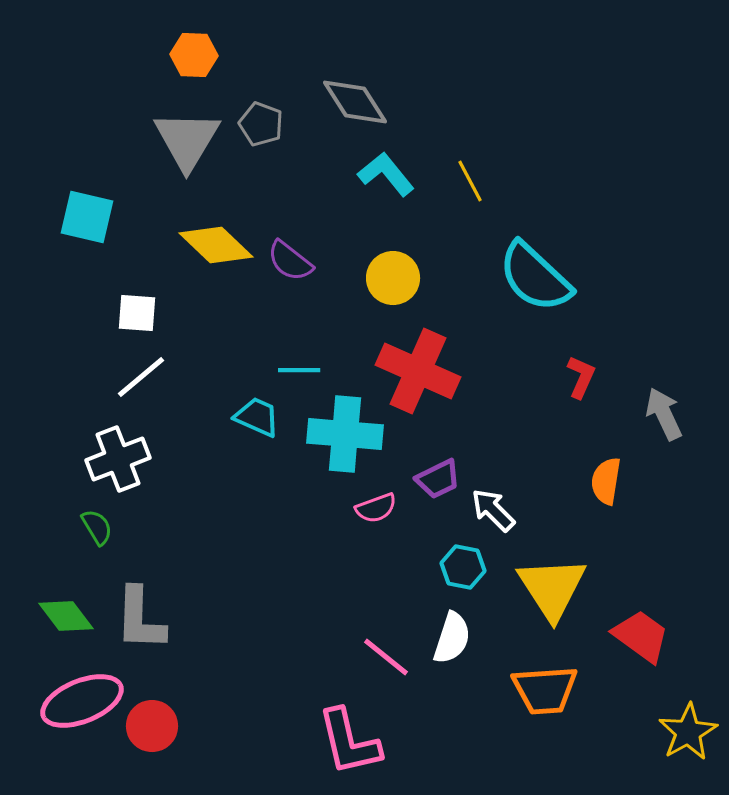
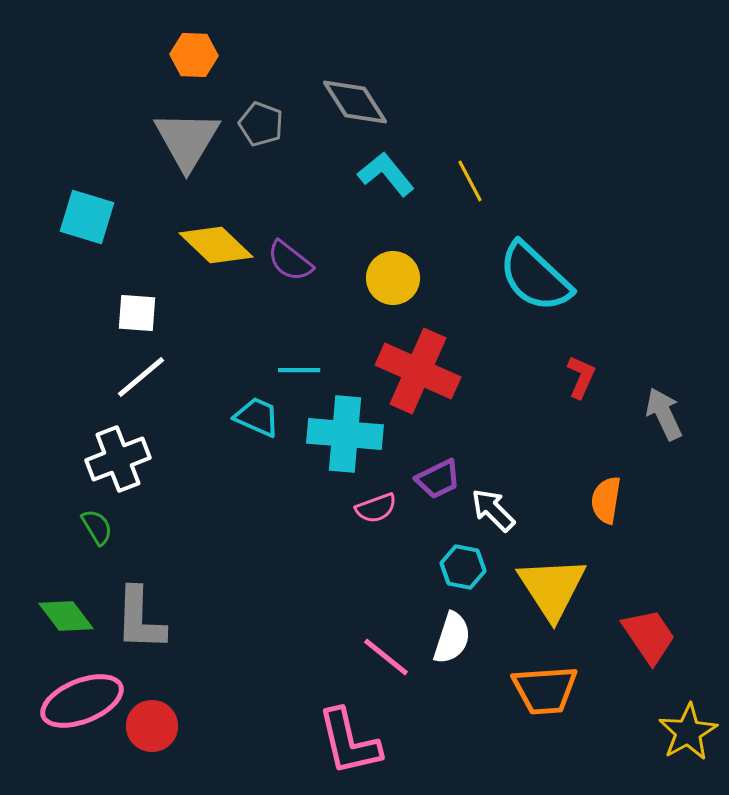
cyan square: rotated 4 degrees clockwise
orange semicircle: moved 19 px down
red trapezoid: moved 8 px right; rotated 20 degrees clockwise
